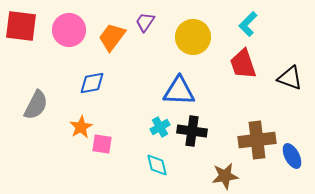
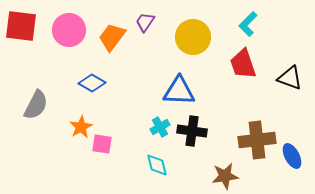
blue diamond: rotated 40 degrees clockwise
